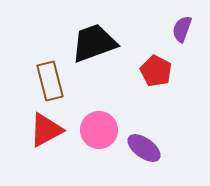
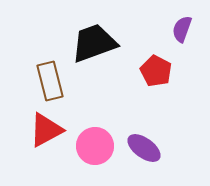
pink circle: moved 4 px left, 16 px down
